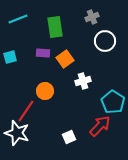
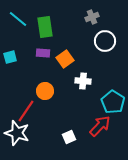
cyan line: rotated 60 degrees clockwise
green rectangle: moved 10 px left
white cross: rotated 21 degrees clockwise
